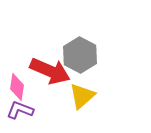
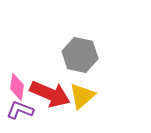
gray hexagon: rotated 16 degrees counterclockwise
red arrow: moved 23 px down
